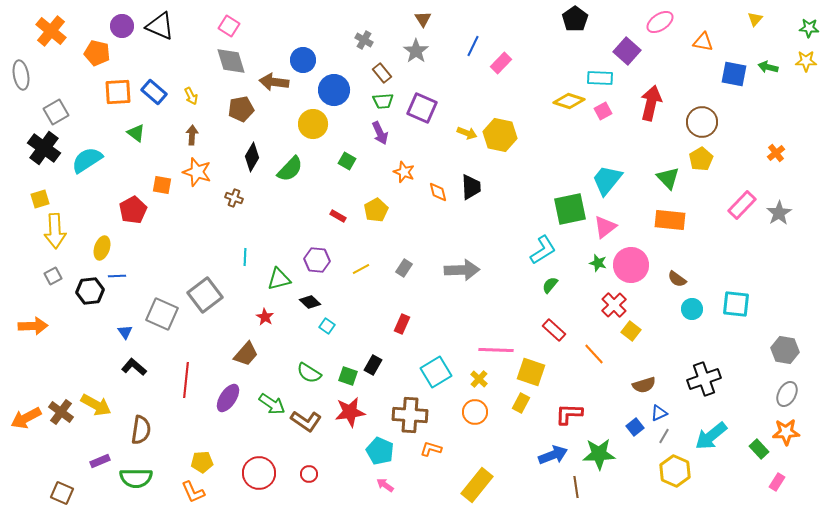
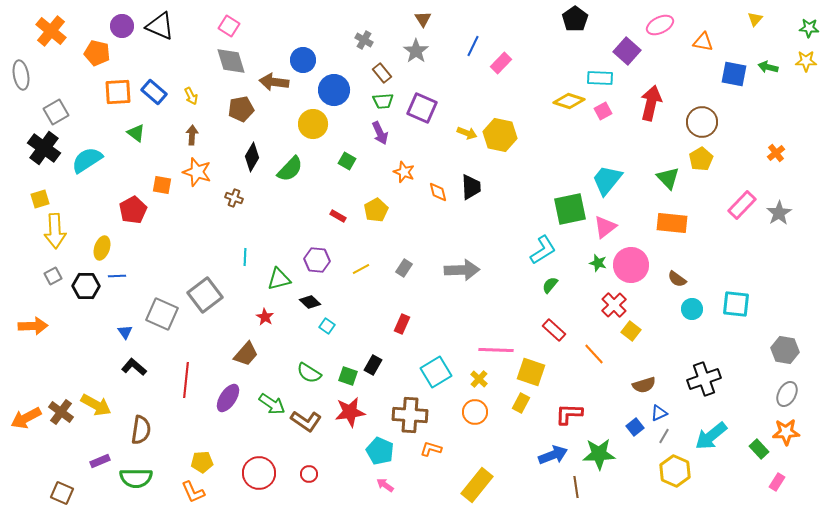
pink ellipse at (660, 22): moved 3 px down; rotated 8 degrees clockwise
orange rectangle at (670, 220): moved 2 px right, 3 px down
black hexagon at (90, 291): moved 4 px left, 5 px up; rotated 8 degrees clockwise
